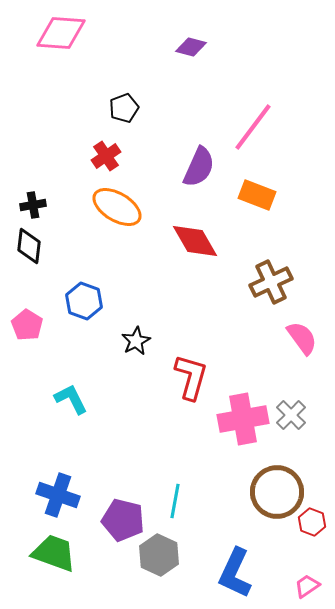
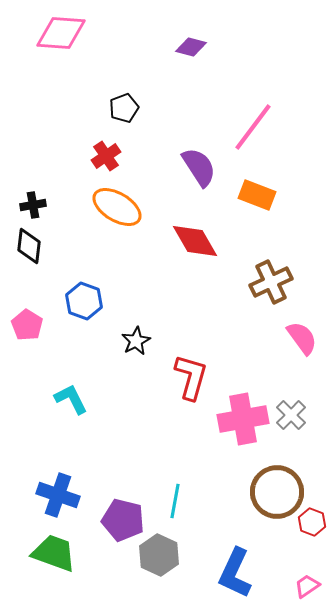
purple semicircle: rotated 57 degrees counterclockwise
